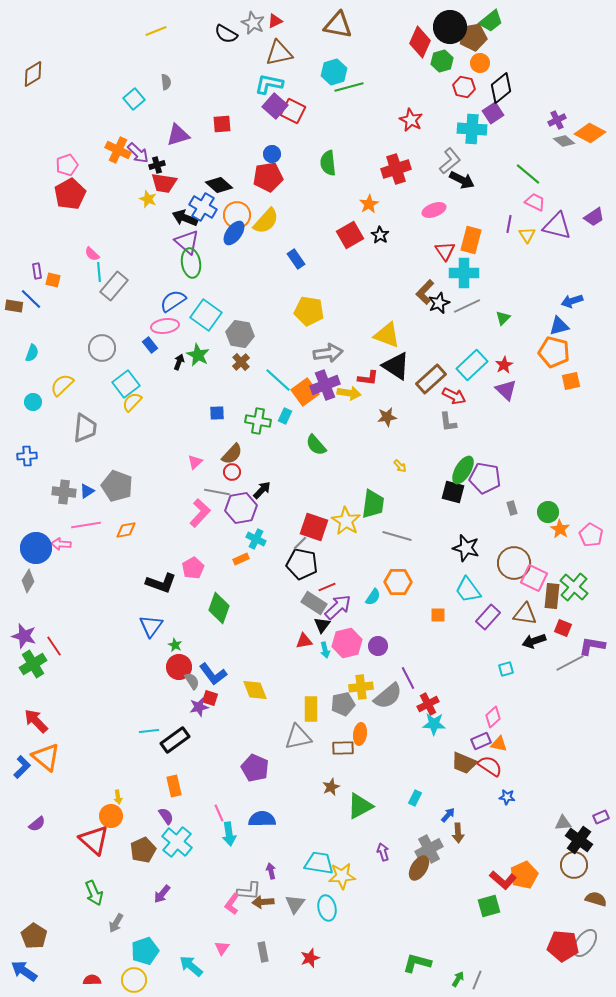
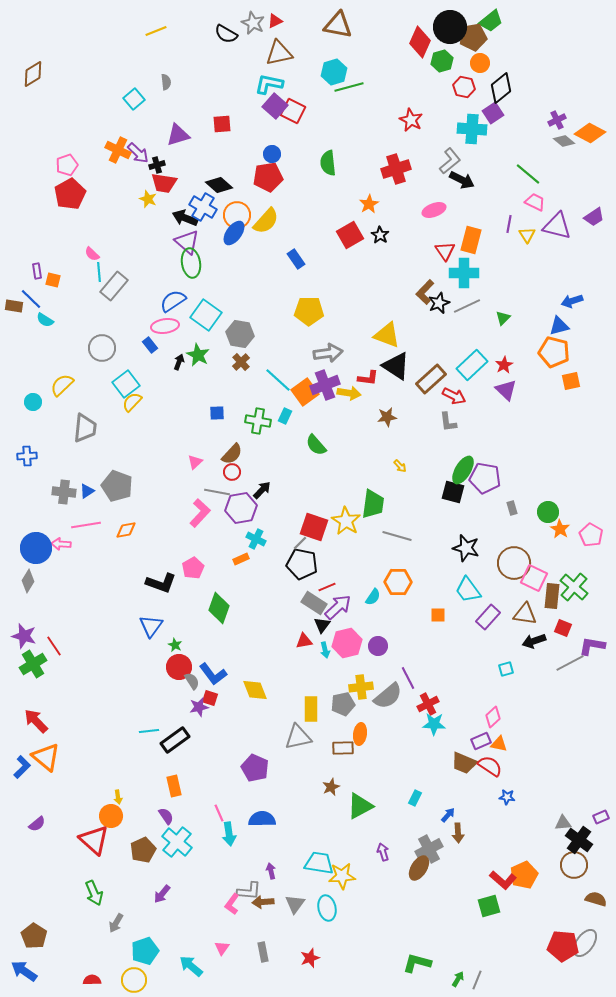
yellow pentagon at (309, 311): rotated 8 degrees counterclockwise
cyan semicircle at (32, 353): moved 13 px right, 33 px up; rotated 102 degrees clockwise
